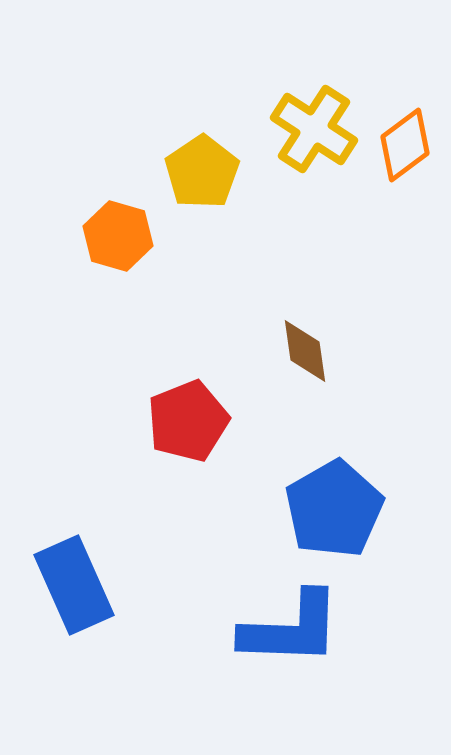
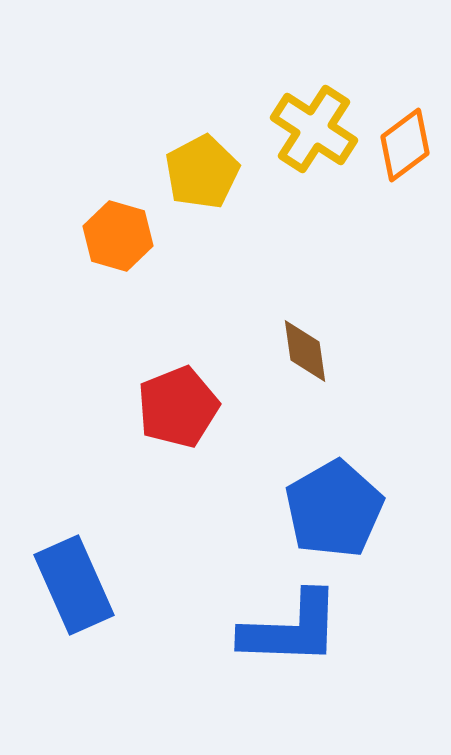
yellow pentagon: rotated 6 degrees clockwise
red pentagon: moved 10 px left, 14 px up
